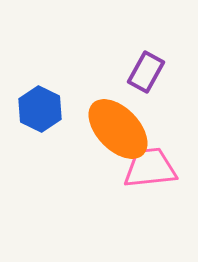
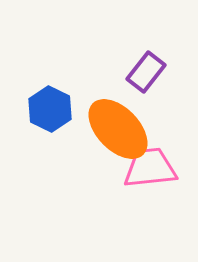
purple rectangle: rotated 9 degrees clockwise
blue hexagon: moved 10 px right
